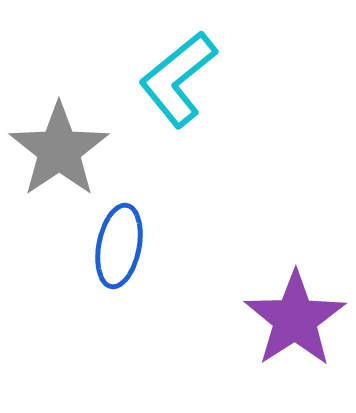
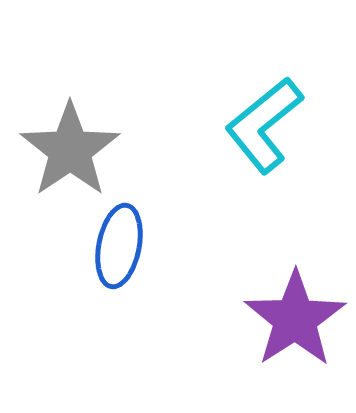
cyan L-shape: moved 86 px right, 46 px down
gray star: moved 11 px right
